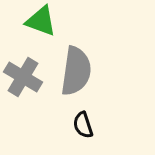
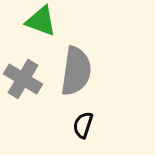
gray cross: moved 2 px down
black semicircle: rotated 36 degrees clockwise
